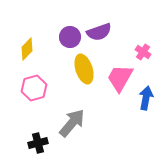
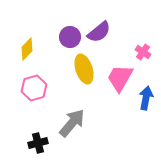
purple semicircle: rotated 20 degrees counterclockwise
